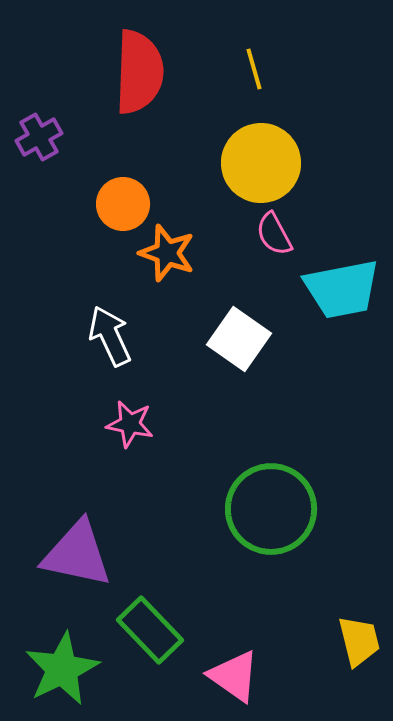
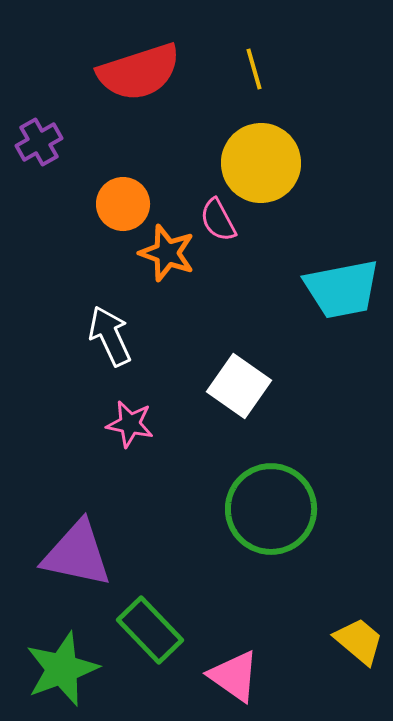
red semicircle: rotated 70 degrees clockwise
purple cross: moved 5 px down
pink semicircle: moved 56 px left, 14 px up
white square: moved 47 px down
yellow trapezoid: rotated 36 degrees counterclockwise
green star: rotated 6 degrees clockwise
